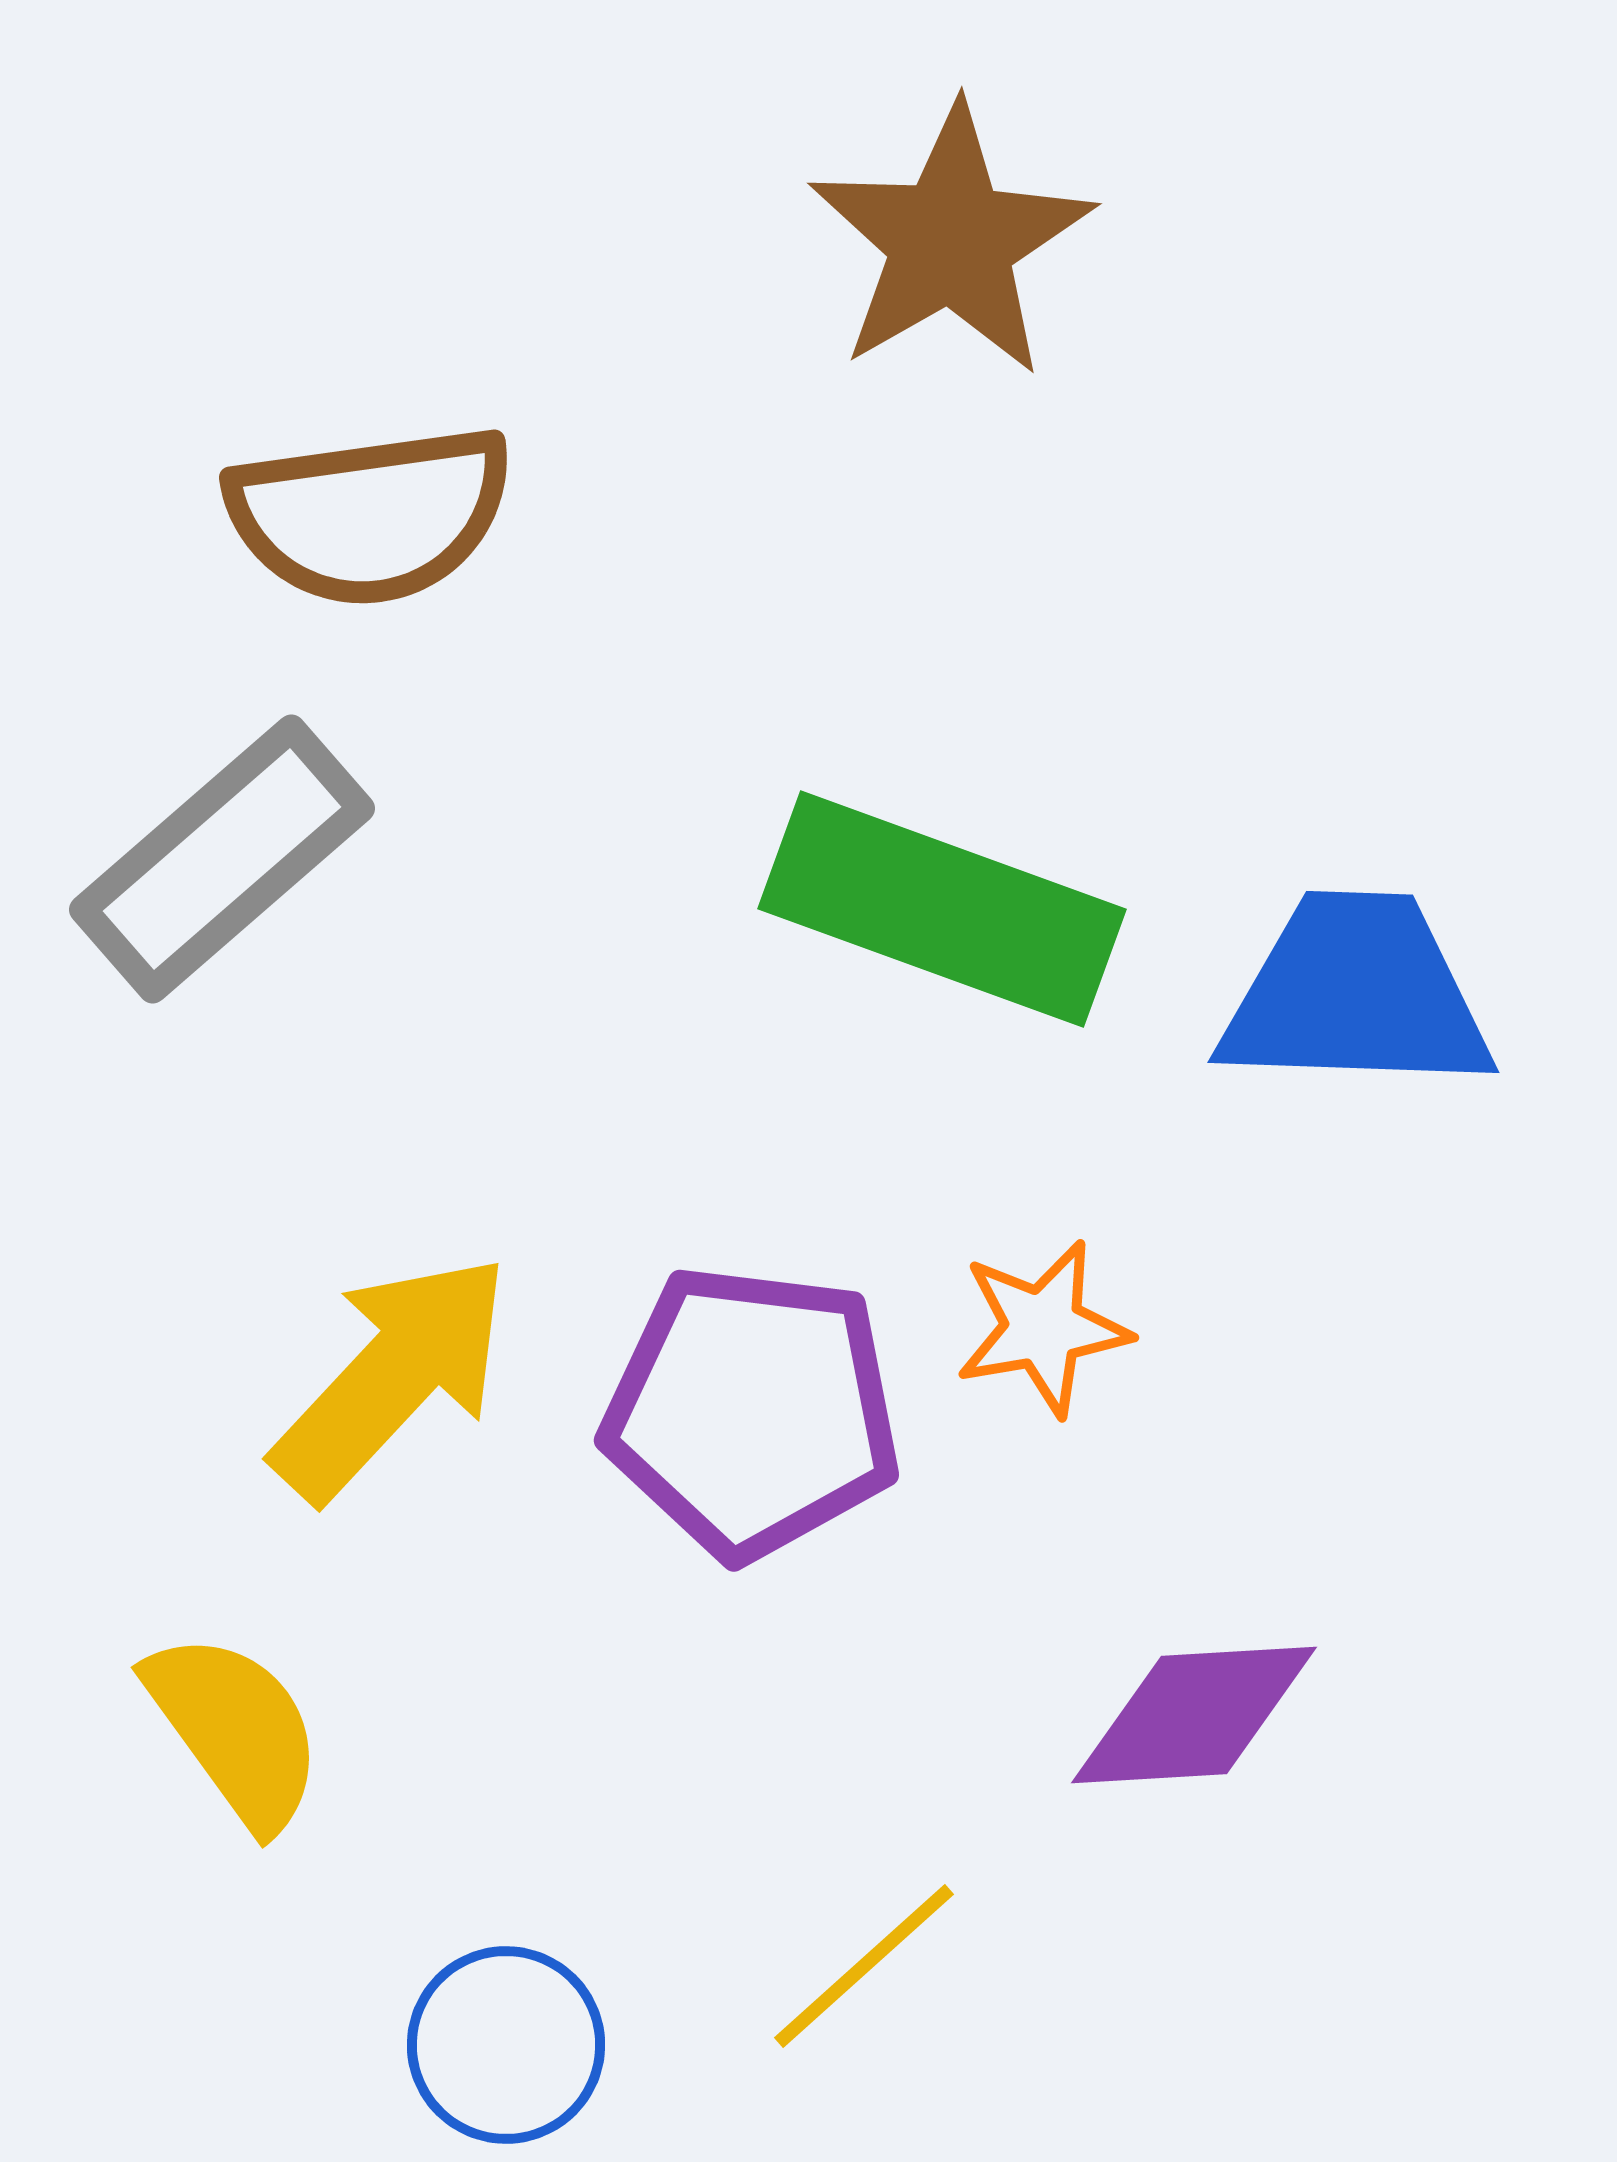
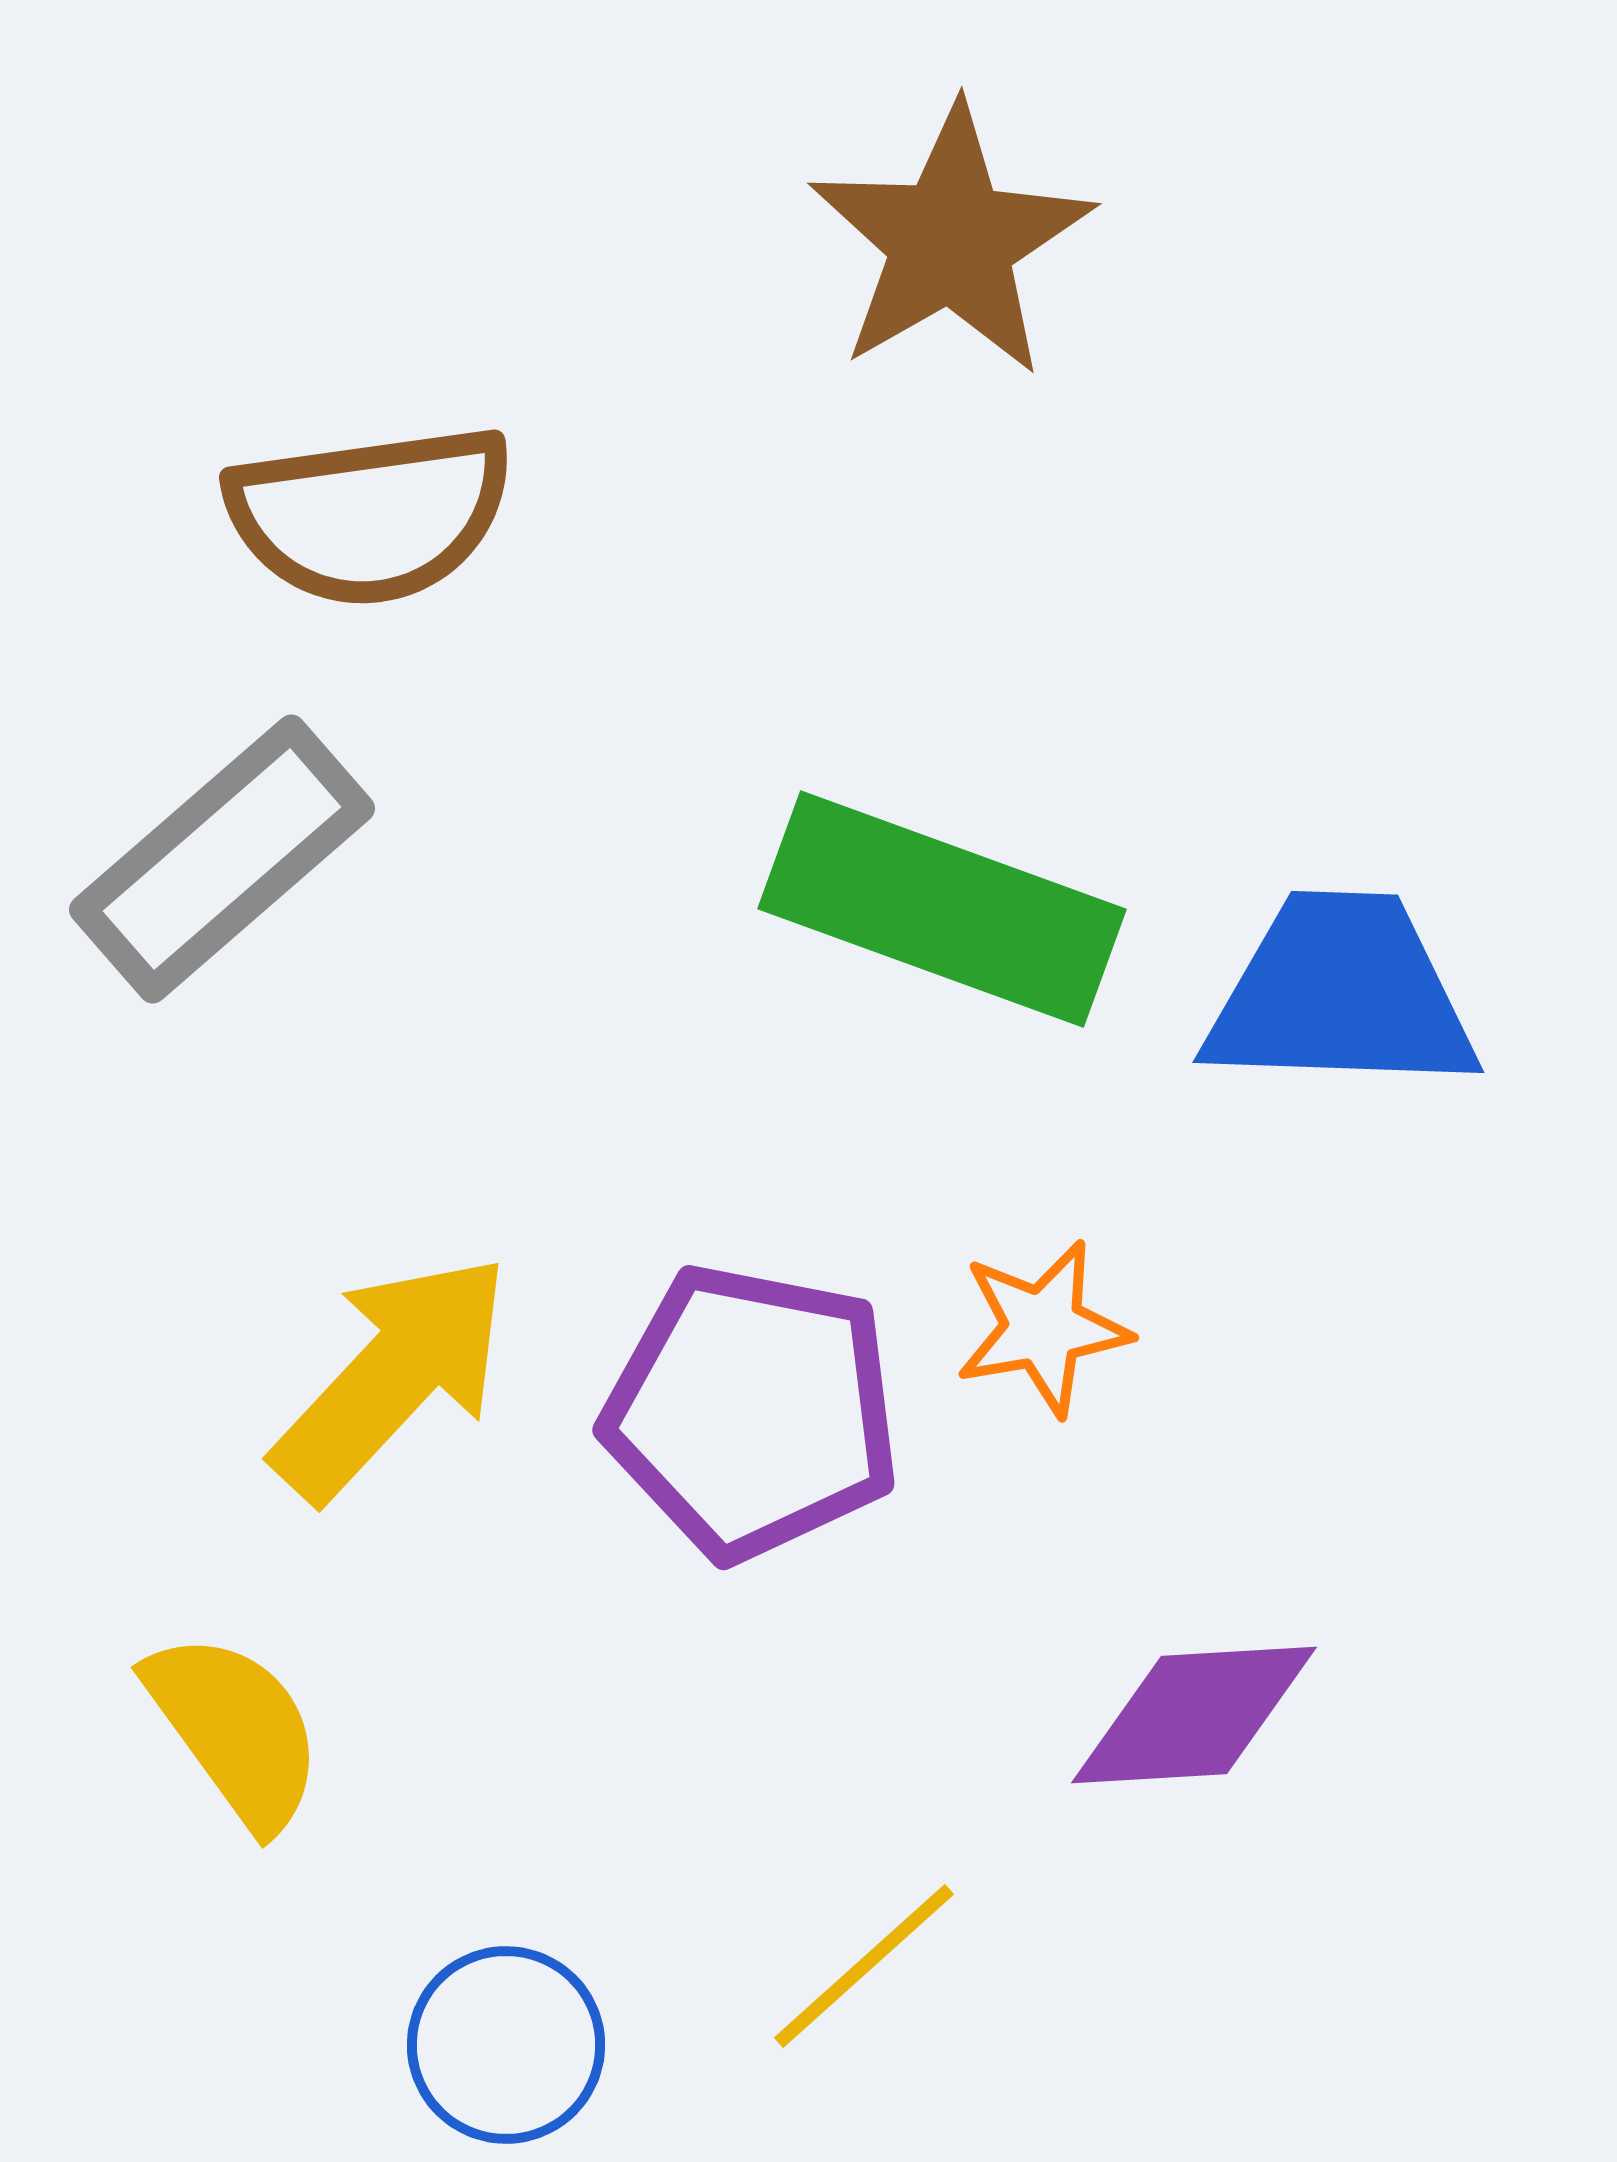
blue trapezoid: moved 15 px left
purple pentagon: rotated 4 degrees clockwise
